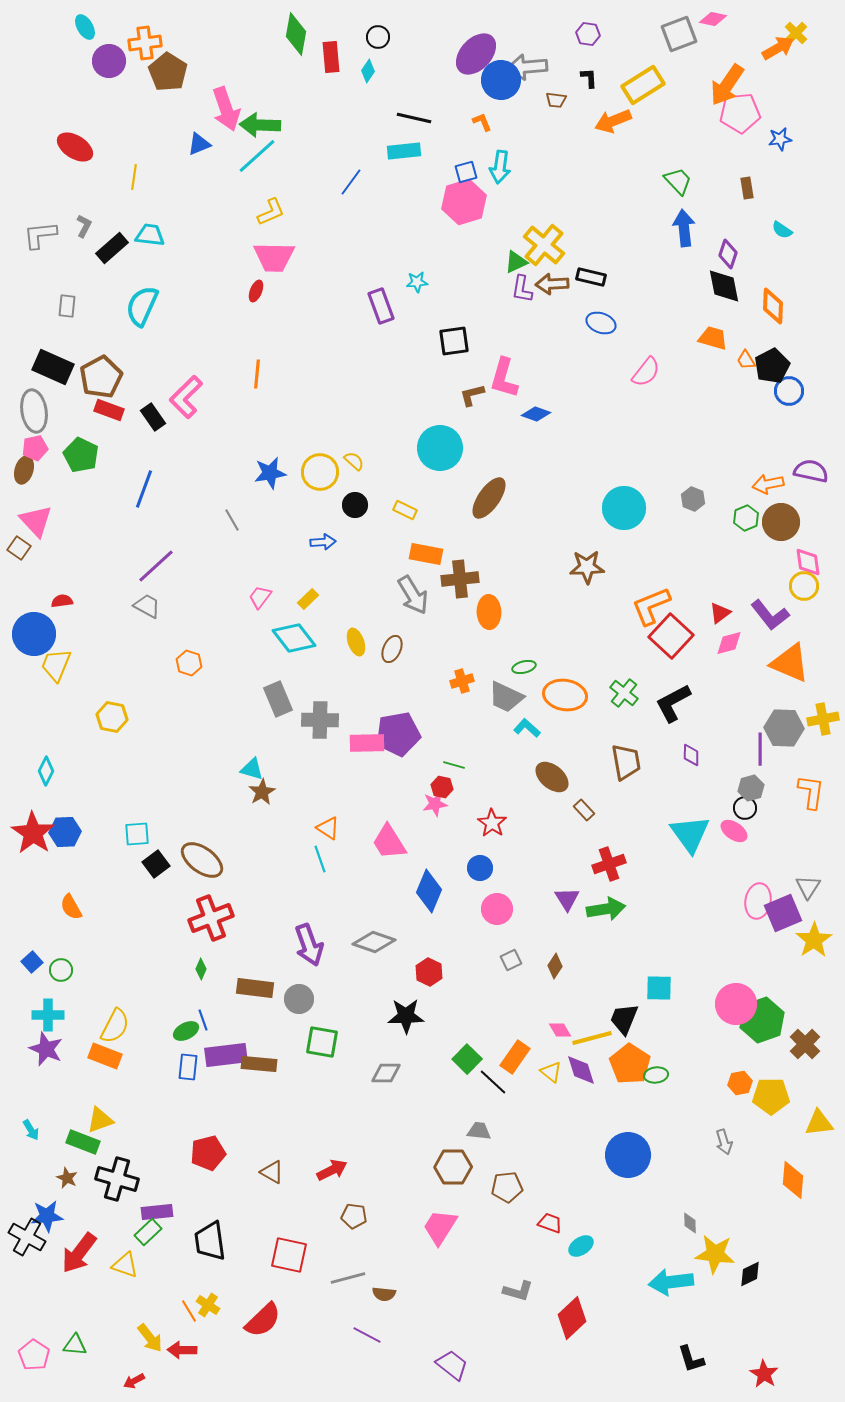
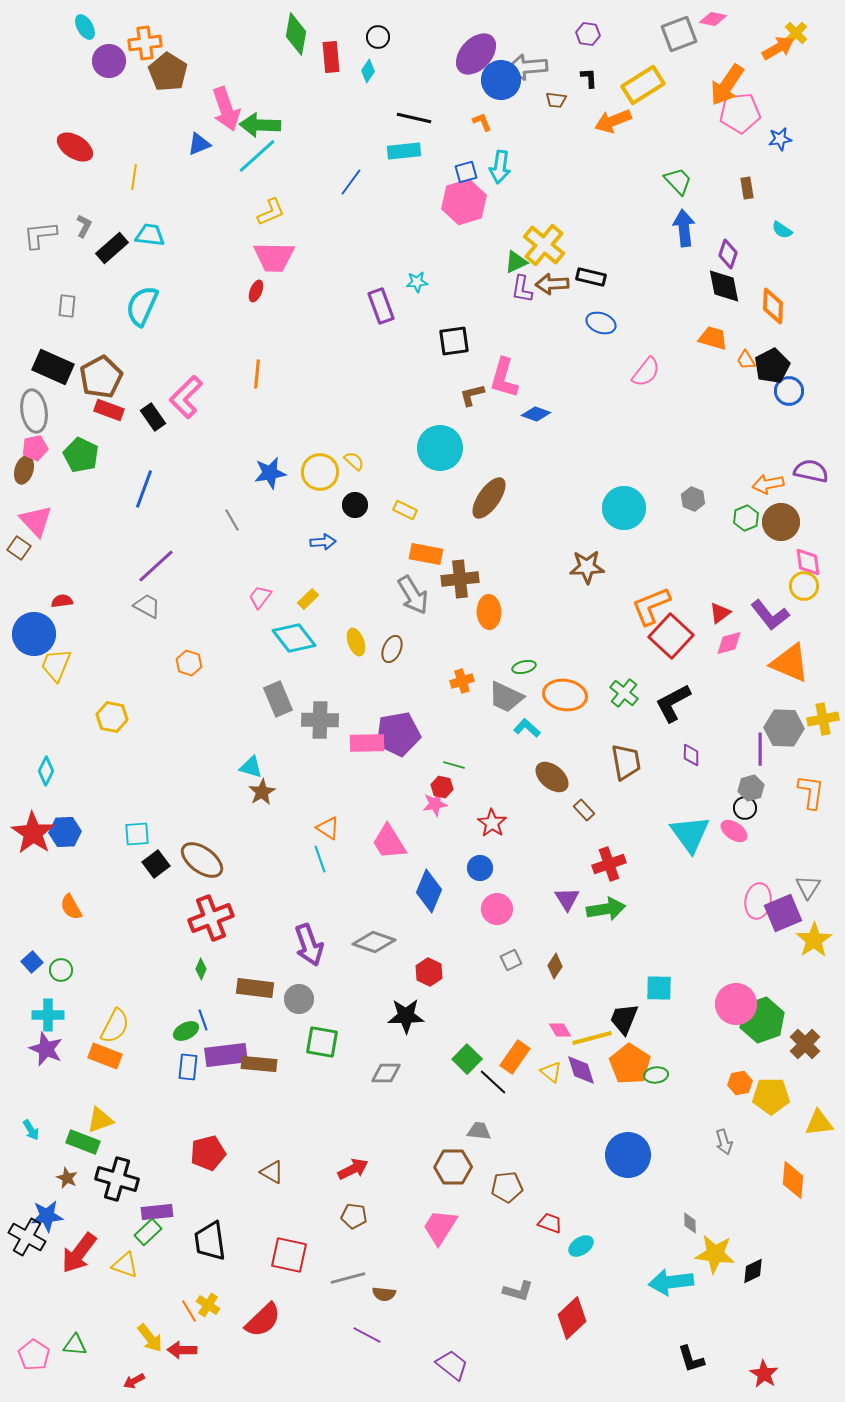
cyan triangle at (252, 769): moved 1 px left, 2 px up
red arrow at (332, 1170): moved 21 px right, 1 px up
black diamond at (750, 1274): moved 3 px right, 3 px up
